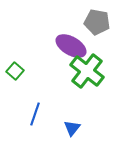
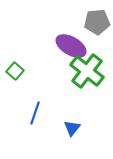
gray pentagon: rotated 15 degrees counterclockwise
blue line: moved 1 px up
